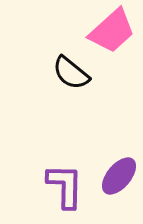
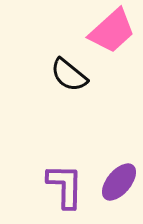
black semicircle: moved 2 px left, 2 px down
purple ellipse: moved 6 px down
